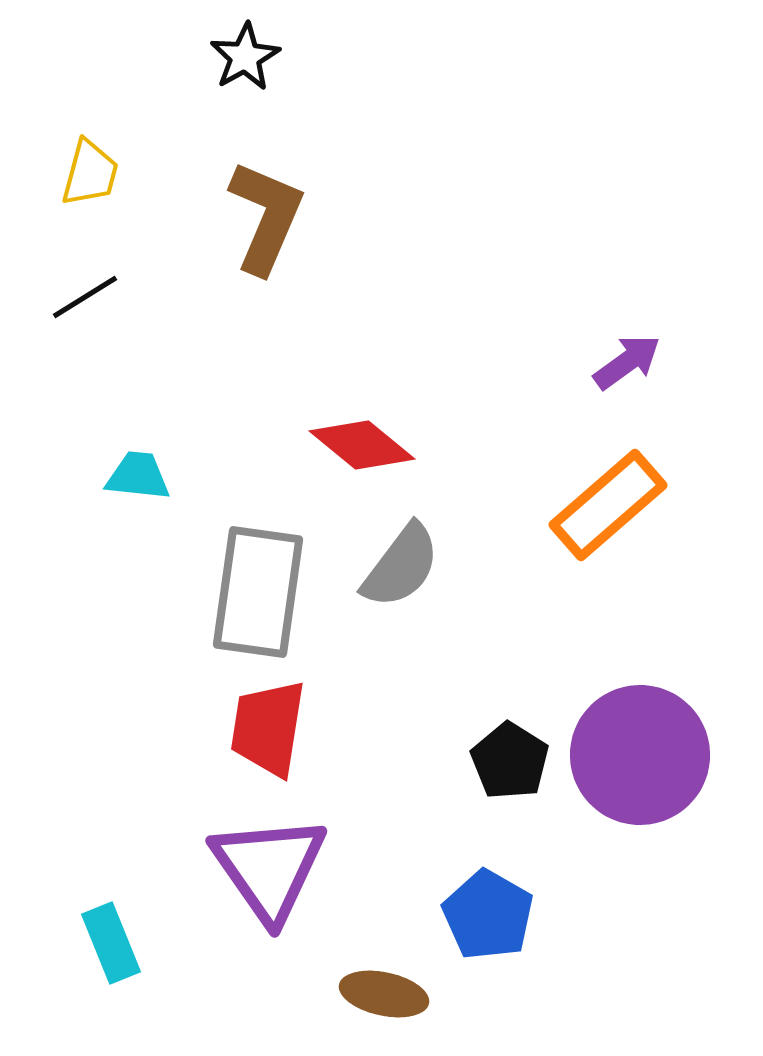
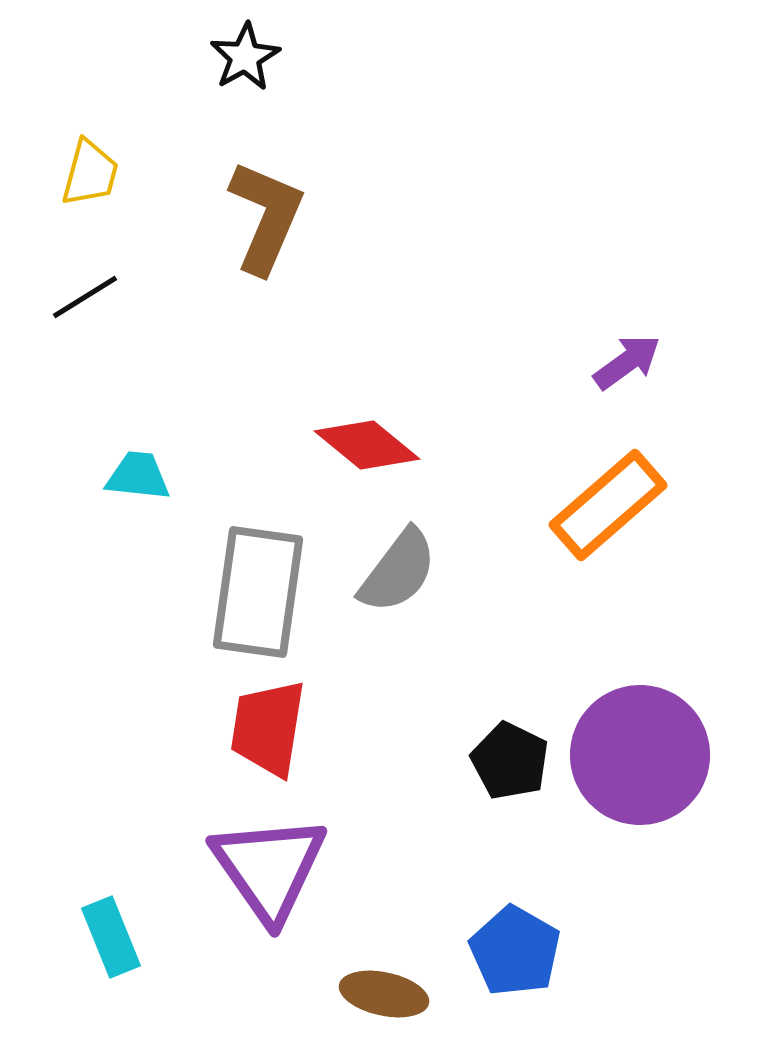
red diamond: moved 5 px right
gray semicircle: moved 3 px left, 5 px down
black pentagon: rotated 6 degrees counterclockwise
blue pentagon: moved 27 px right, 36 px down
cyan rectangle: moved 6 px up
